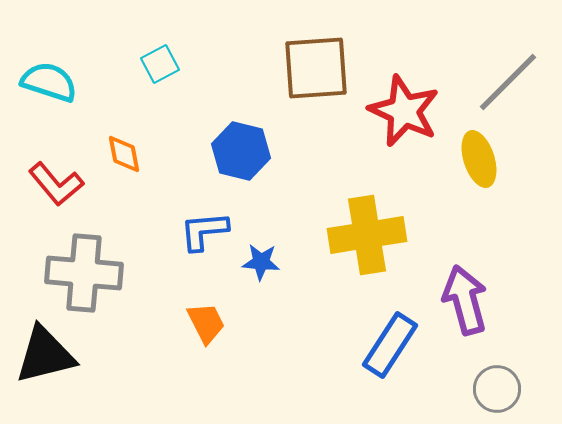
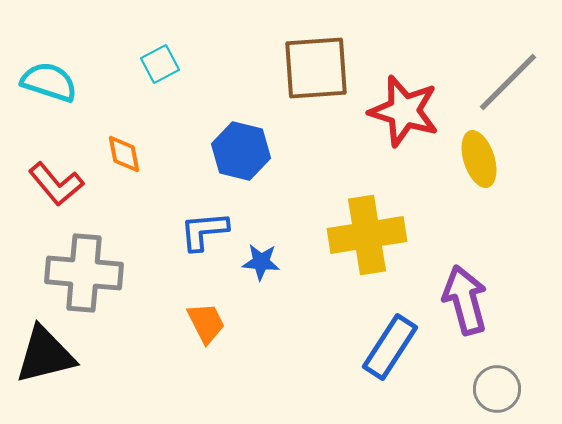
red star: rotated 8 degrees counterclockwise
blue rectangle: moved 2 px down
